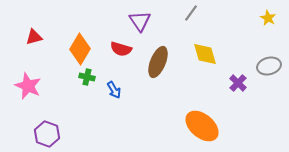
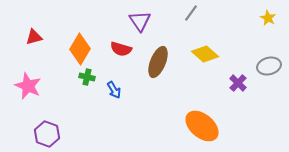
yellow diamond: rotated 32 degrees counterclockwise
